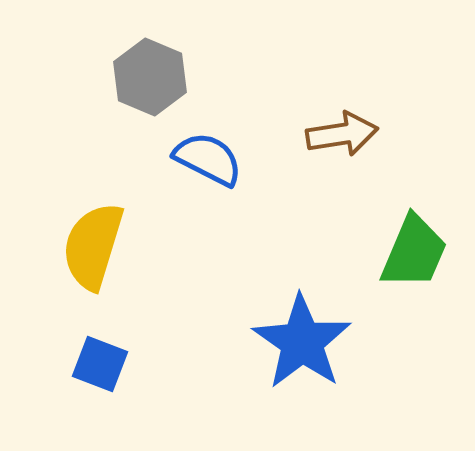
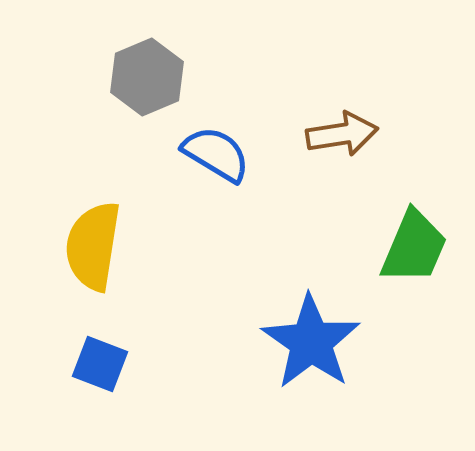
gray hexagon: moved 3 px left; rotated 14 degrees clockwise
blue semicircle: moved 8 px right, 5 px up; rotated 4 degrees clockwise
yellow semicircle: rotated 8 degrees counterclockwise
green trapezoid: moved 5 px up
blue star: moved 9 px right
